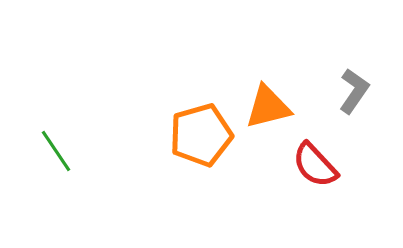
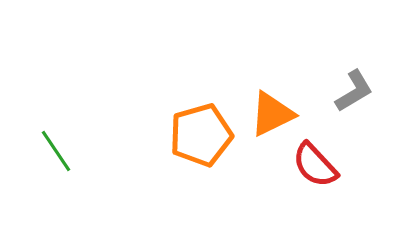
gray L-shape: rotated 24 degrees clockwise
orange triangle: moved 4 px right, 7 px down; rotated 12 degrees counterclockwise
